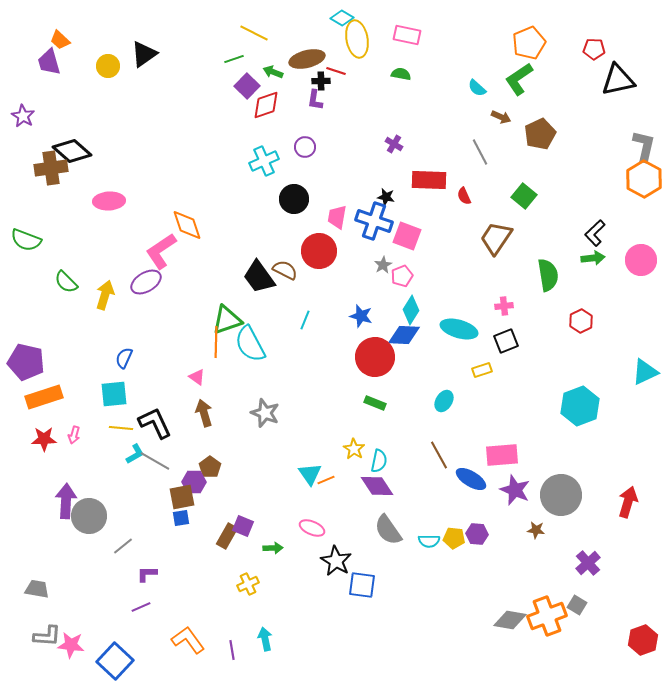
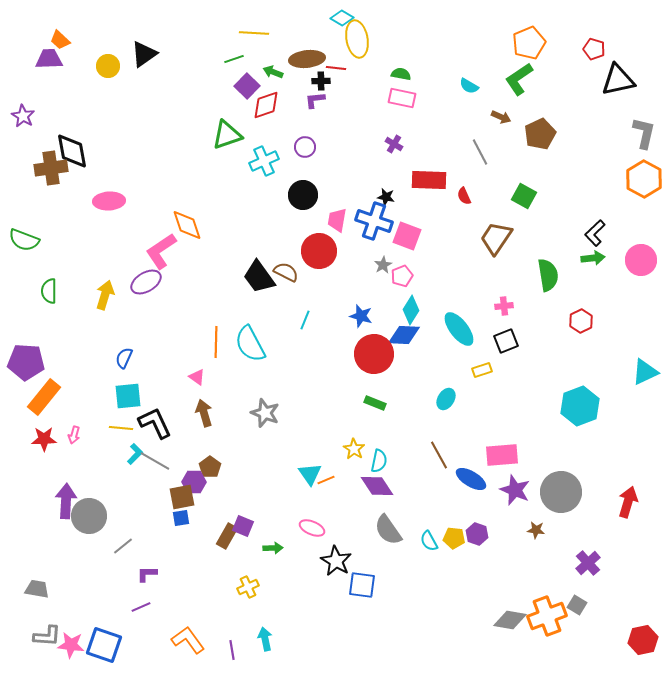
yellow line at (254, 33): rotated 24 degrees counterclockwise
pink rectangle at (407, 35): moved 5 px left, 63 px down
red pentagon at (594, 49): rotated 15 degrees clockwise
brown ellipse at (307, 59): rotated 8 degrees clockwise
purple trapezoid at (49, 62): moved 3 px up; rotated 104 degrees clockwise
red line at (336, 71): moved 3 px up; rotated 12 degrees counterclockwise
cyan semicircle at (477, 88): moved 8 px left, 2 px up; rotated 12 degrees counterclockwise
purple L-shape at (315, 100): rotated 75 degrees clockwise
gray L-shape at (644, 146): moved 13 px up
black diamond at (72, 151): rotated 39 degrees clockwise
green square at (524, 196): rotated 10 degrees counterclockwise
black circle at (294, 199): moved 9 px right, 4 px up
pink trapezoid at (337, 217): moved 3 px down
green semicircle at (26, 240): moved 2 px left
brown semicircle at (285, 270): moved 1 px right, 2 px down
green semicircle at (66, 282): moved 17 px left, 9 px down; rotated 45 degrees clockwise
green triangle at (227, 320): moved 185 px up
cyan ellipse at (459, 329): rotated 36 degrees clockwise
red circle at (375, 357): moved 1 px left, 3 px up
purple pentagon at (26, 362): rotated 9 degrees counterclockwise
cyan square at (114, 394): moved 14 px right, 2 px down
orange rectangle at (44, 397): rotated 33 degrees counterclockwise
cyan ellipse at (444, 401): moved 2 px right, 2 px up
cyan L-shape at (135, 454): rotated 15 degrees counterclockwise
gray circle at (561, 495): moved 3 px up
purple hexagon at (477, 534): rotated 15 degrees clockwise
cyan semicircle at (429, 541): rotated 60 degrees clockwise
yellow cross at (248, 584): moved 3 px down
red hexagon at (643, 640): rotated 8 degrees clockwise
blue square at (115, 661): moved 11 px left, 16 px up; rotated 24 degrees counterclockwise
